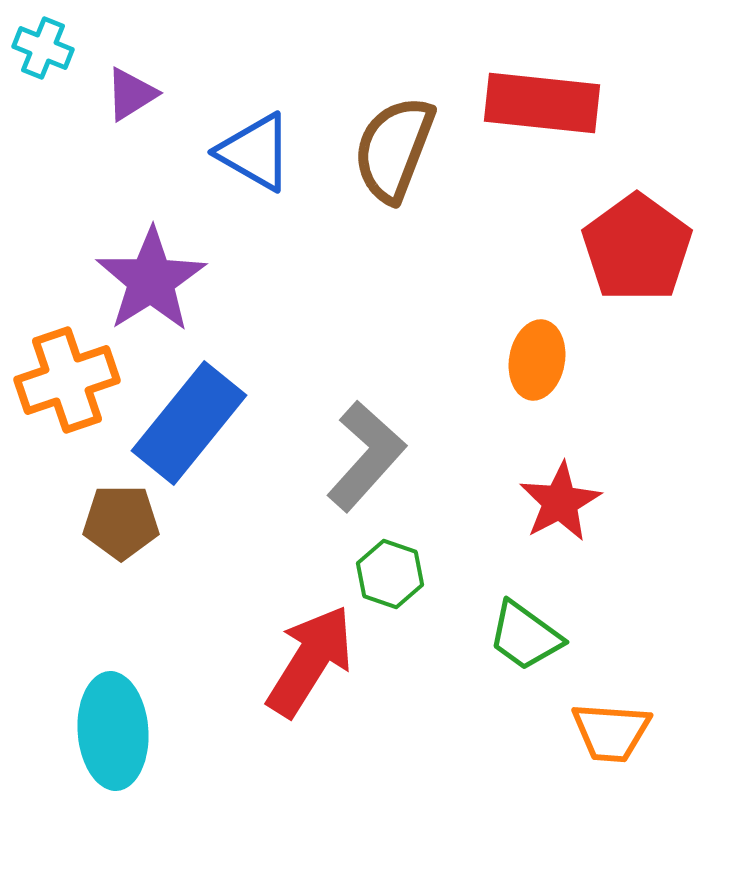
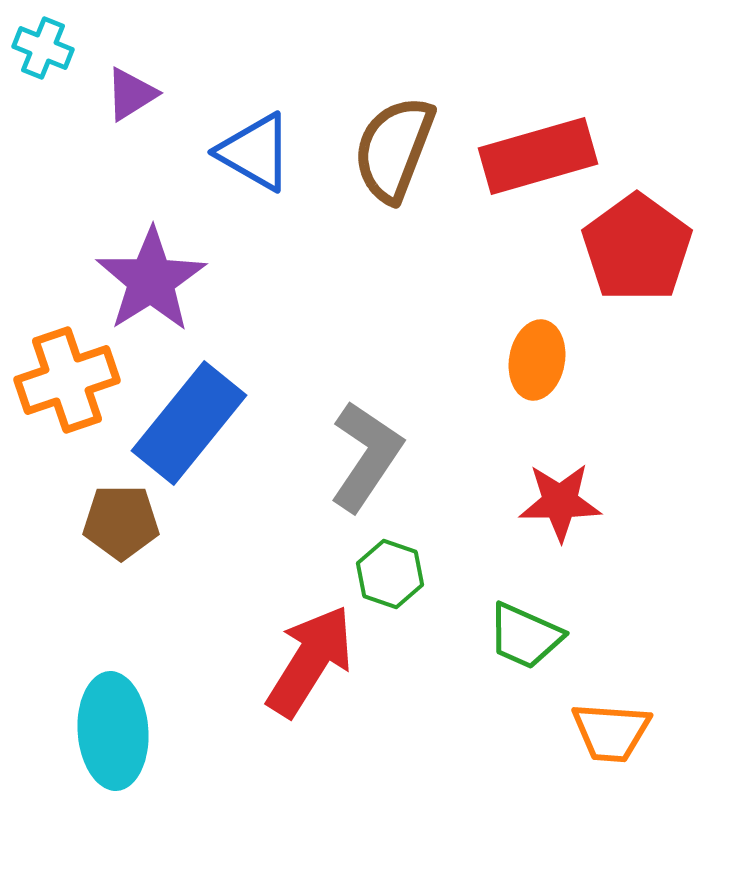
red rectangle: moved 4 px left, 53 px down; rotated 22 degrees counterclockwise
gray L-shape: rotated 8 degrees counterclockwise
red star: rotated 28 degrees clockwise
green trapezoid: rotated 12 degrees counterclockwise
